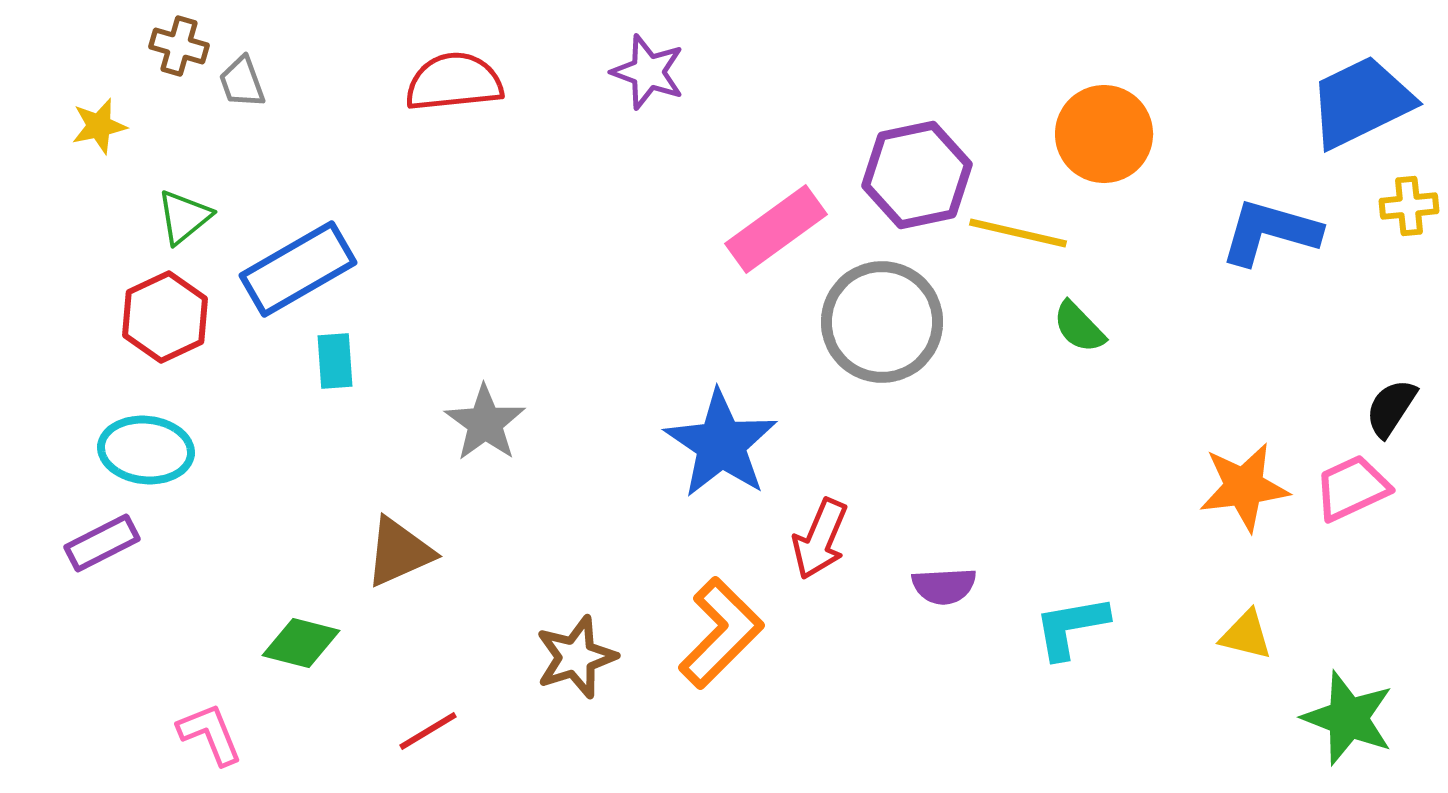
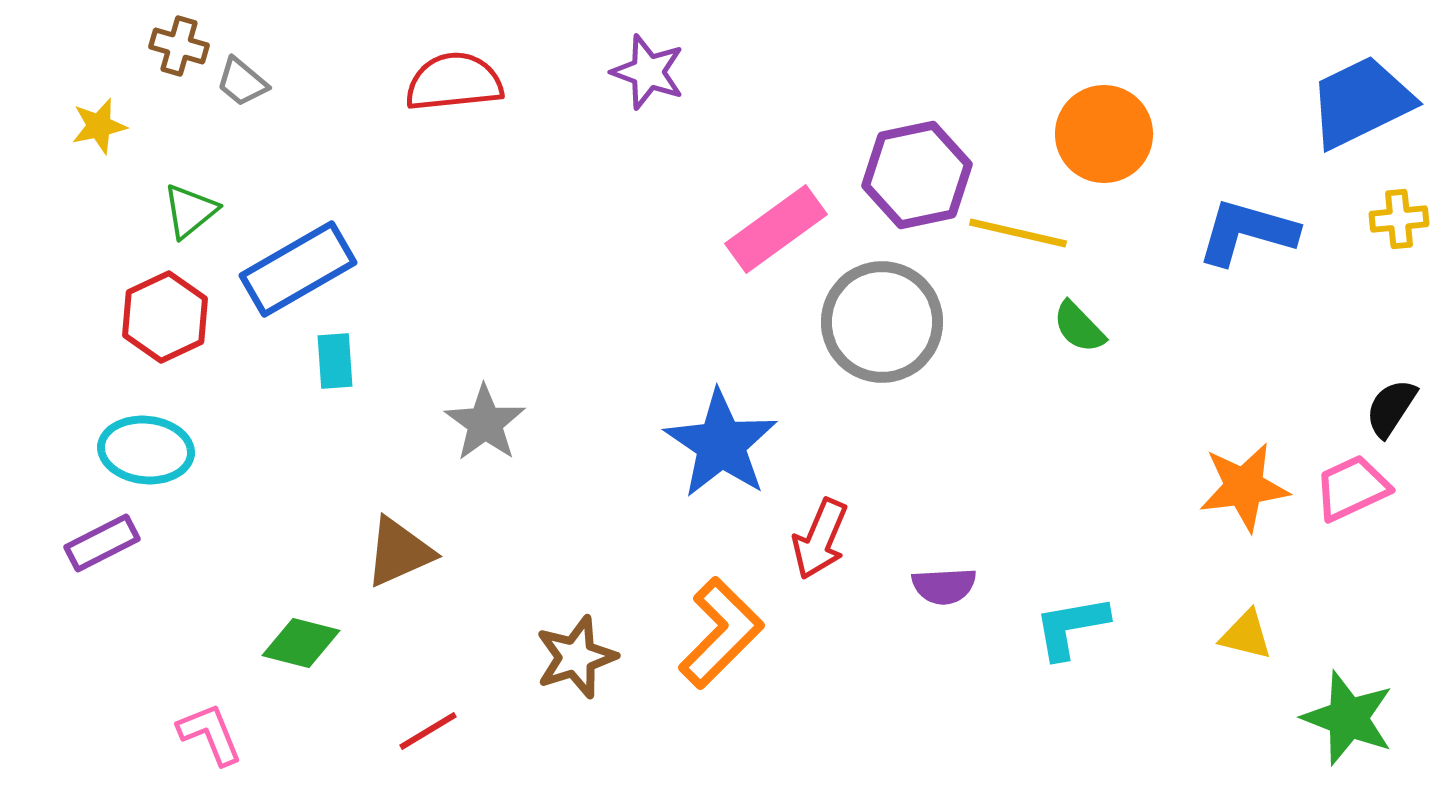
gray trapezoid: rotated 30 degrees counterclockwise
yellow cross: moved 10 px left, 13 px down
green triangle: moved 6 px right, 6 px up
blue L-shape: moved 23 px left
